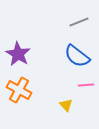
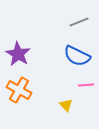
blue semicircle: rotated 12 degrees counterclockwise
